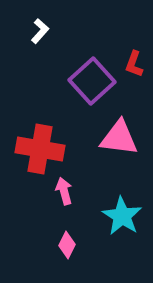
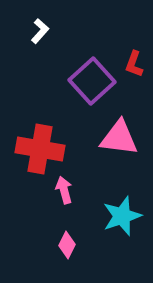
pink arrow: moved 1 px up
cyan star: rotated 21 degrees clockwise
